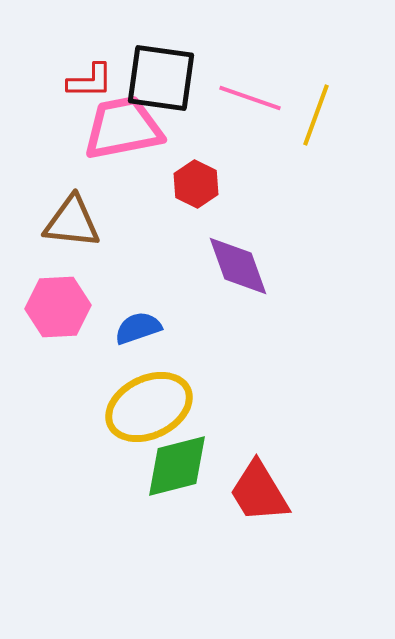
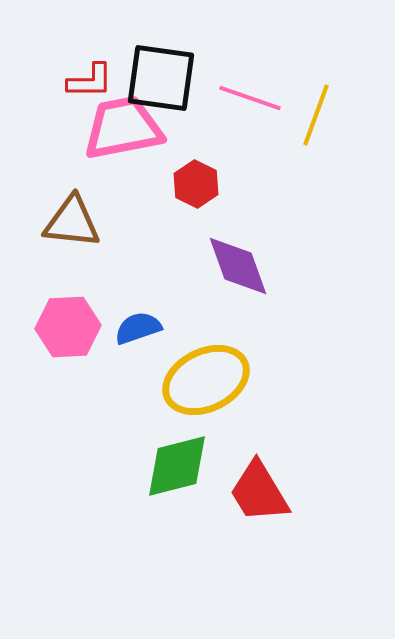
pink hexagon: moved 10 px right, 20 px down
yellow ellipse: moved 57 px right, 27 px up
